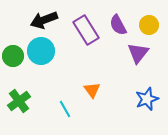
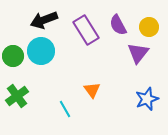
yellow circle: moved 2 px down
green cross: moved 2 px left, 5 px up
